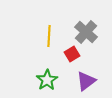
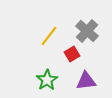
gray cross: moved 1 px right, 1 px up
yellow line: rotated 35 degrees clockwise
purple triangle: rotated 30 degrees clockwise
